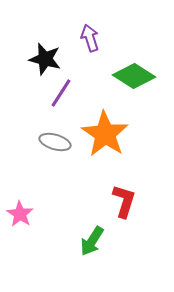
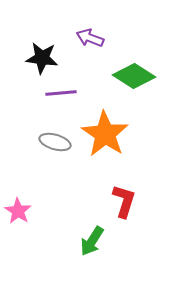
purple arrow: rotated 52 degrees counterclockwise
black star: moved 3 px left, 1 px up; rotated 8 degrees counterclockwise
purple line: rotated 52 degrees clockwise
pink star: moved 2 px left, 3 px up
